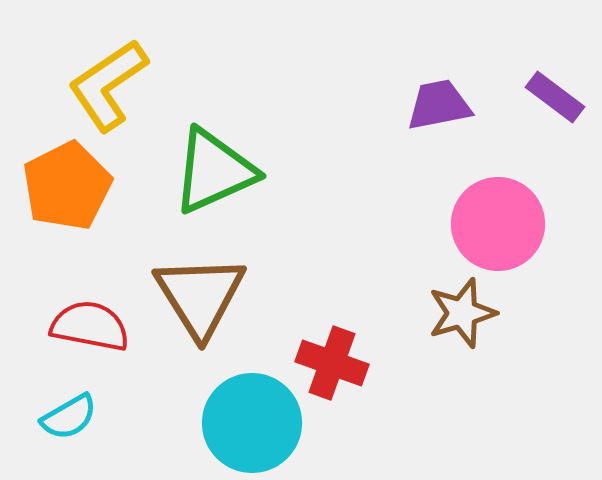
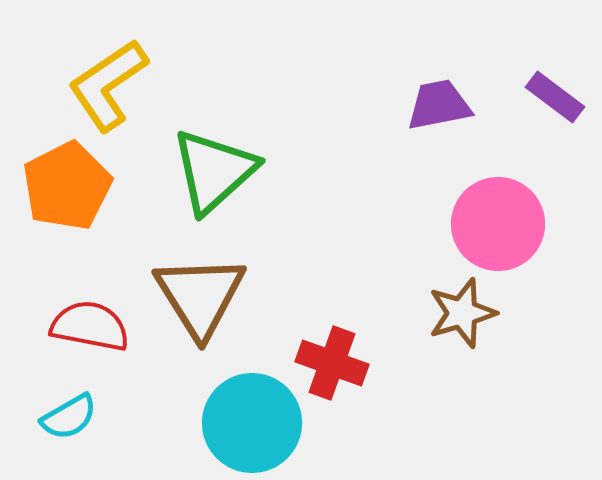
green triangle: rotated 18 degrees counterclockwise
